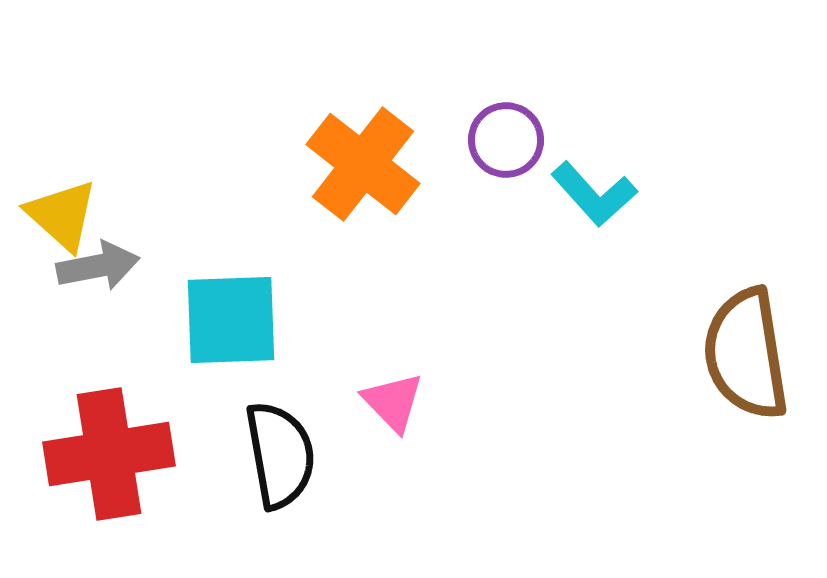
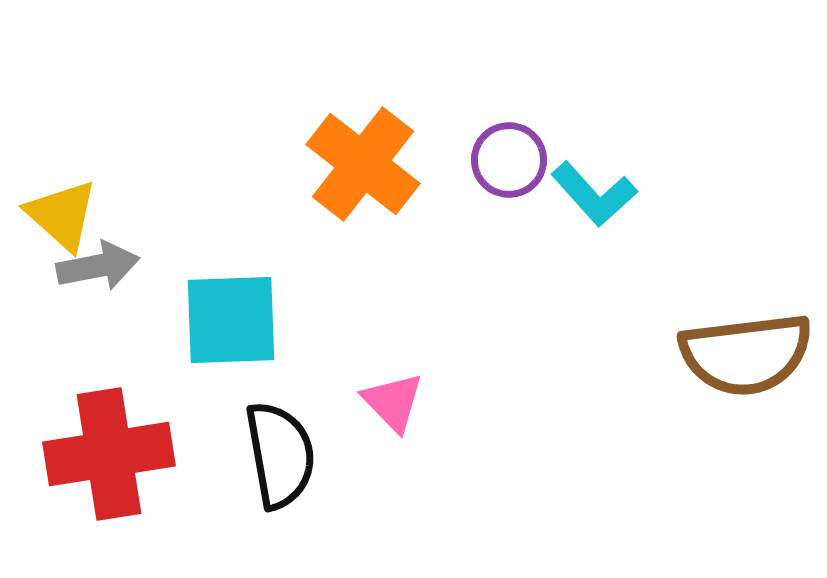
purple circle: moved 3 px right, 20 px down
brown semicircle: rotated 88 degrees counterclockwise
